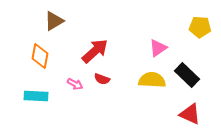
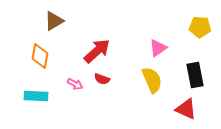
red arrow: moved 2 px right
black rectangle: moved 8 px right; rotated 35 degrees clockwise
yellow semicircle: rotated 64 degrees clockwise
red triangle: moved 4 px left, 5 px up
